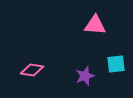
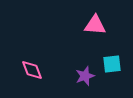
cyan square: moved 4 px left
pink diamond: rotated 60 degrees clockwise
